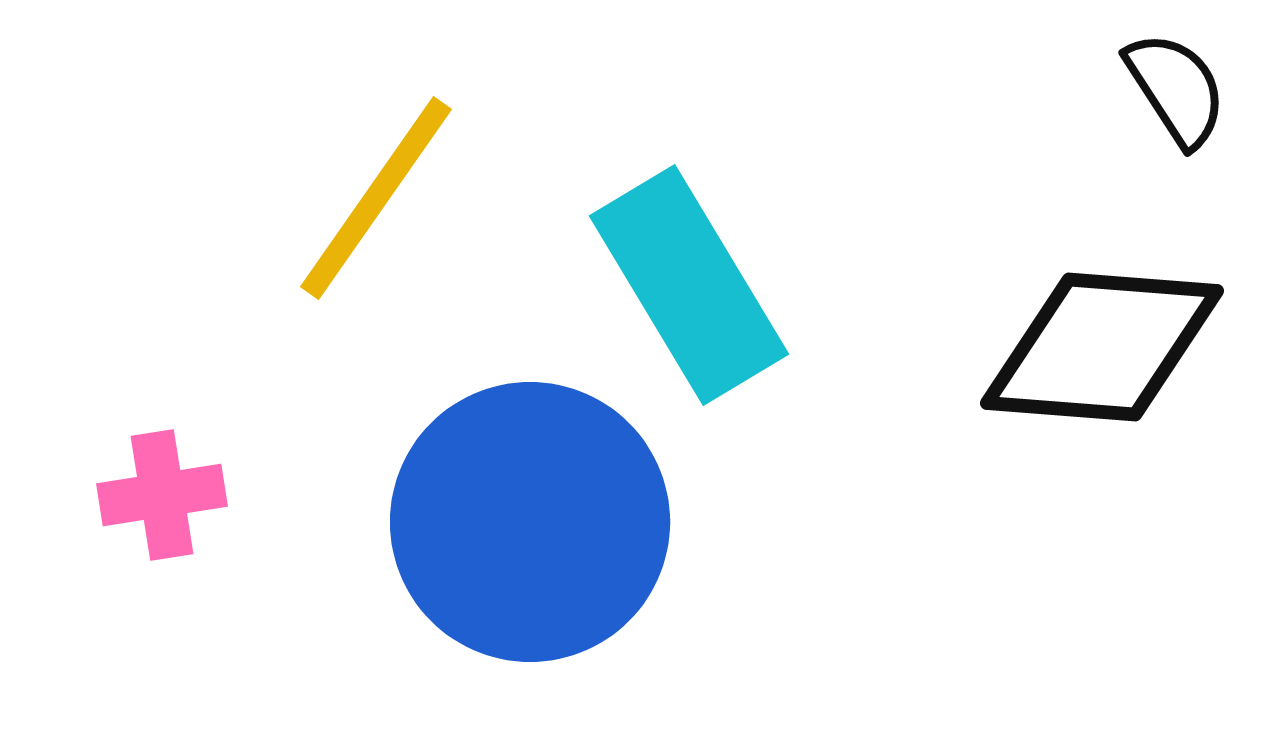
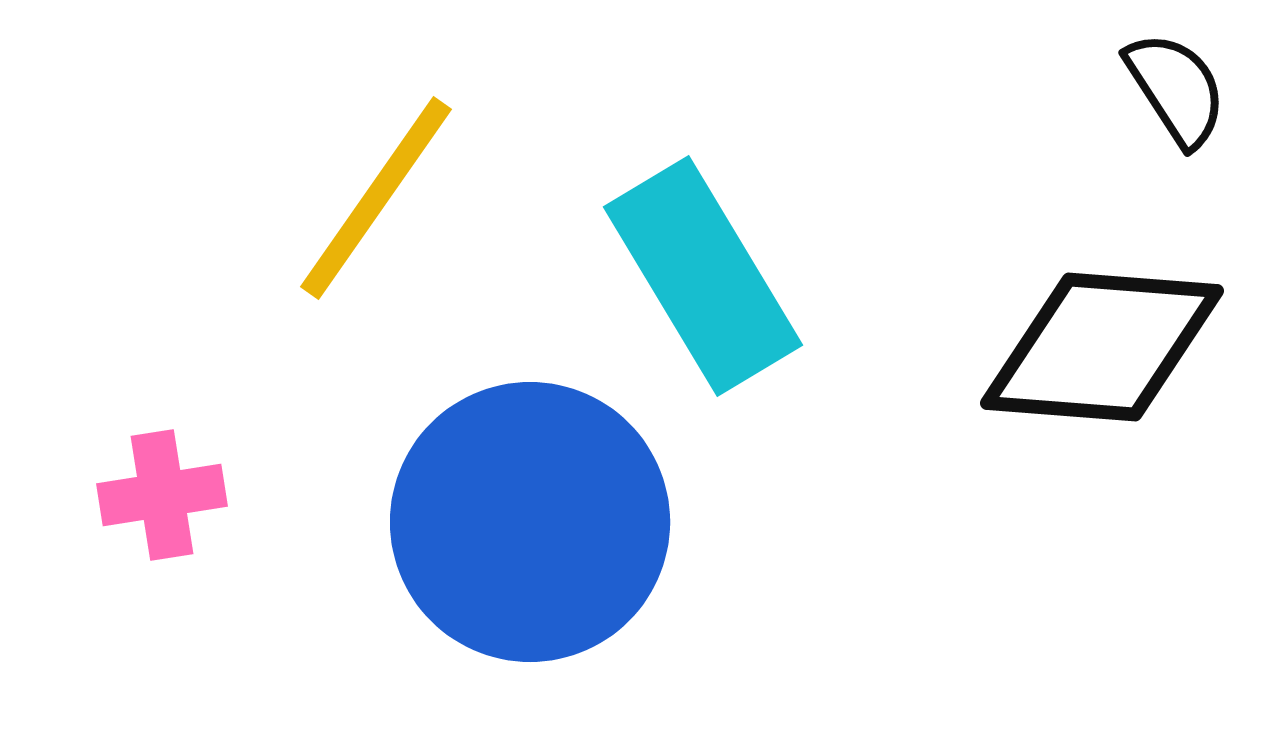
cyan rectangle: moved 14 px right, 9 px up
